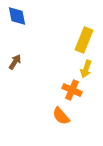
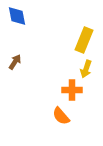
orange cross: rotated 24 degrees counterclockwise
